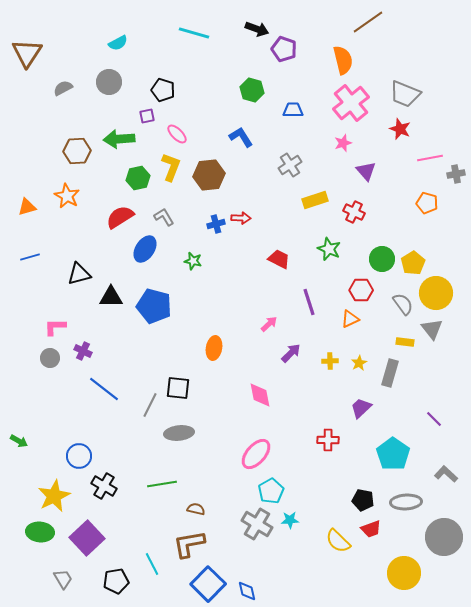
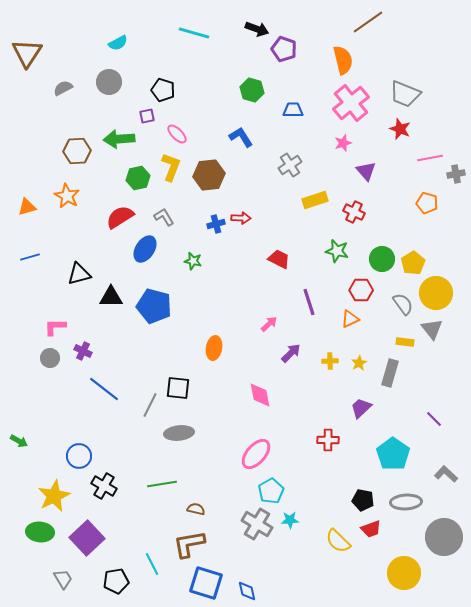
green star at (329, 249): moved 8 px right, 2 px down; rotated 10 degrees counterclockwise
blue square at (208, 584): moved 2 px left, 1 px up; rotated 28 degrees counterclockwise
